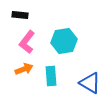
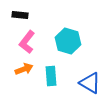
cyan hexagon: moved 4 px right; rotated 25 degrees clockwise
